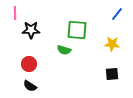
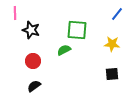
black star: rotated 18 degrees clockwise
green semicircle: rotated 136 degrees clockwise
red circle: moved 4 px right, 3 px up
black semicircle: moved 4 px right; rotated 112 degrees clockwise
